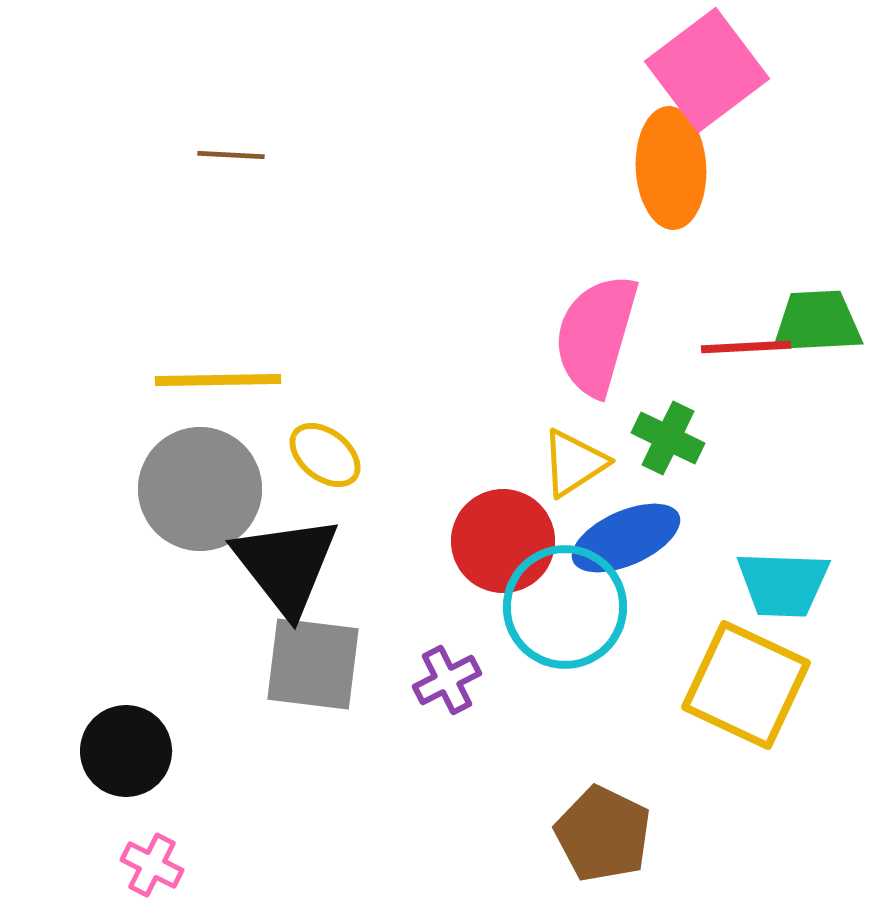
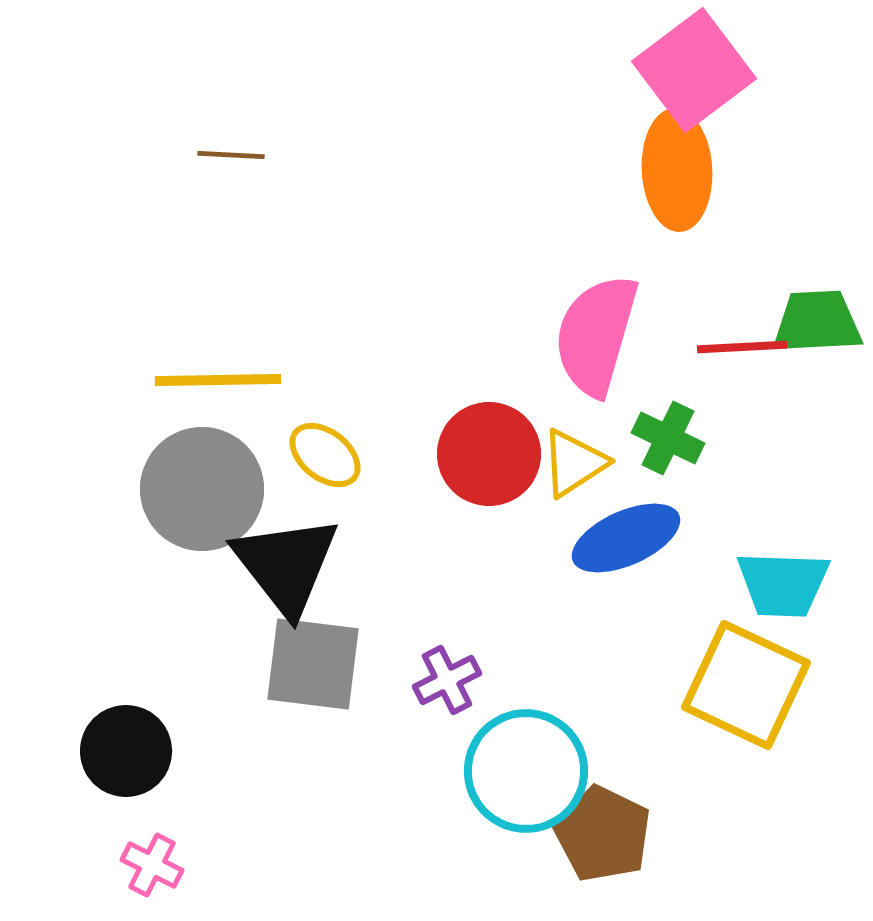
pink square: moved 13 px left
orange ellipse: moved 6 px right, 2 px down
red line: moved 4 px left
gray circle: moved 2 px right
red circle: moved 14 px left, 87 px up
cyan circle: moved 39 px left, 164 px down
